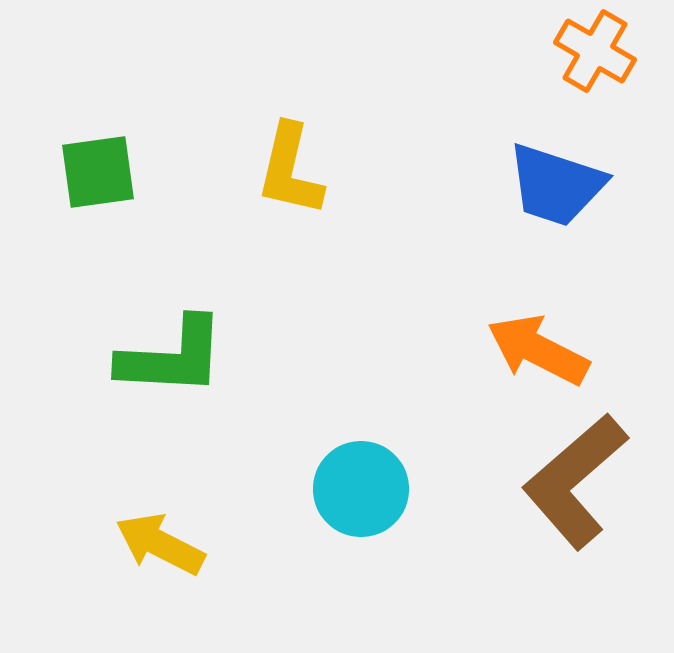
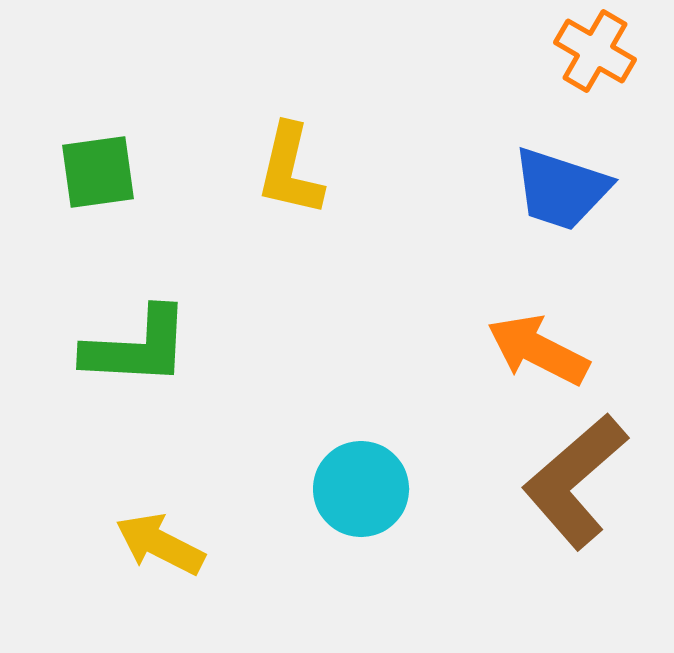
blue trapezoid: moved 5 px right, 4 px down
green L-shape: moved 35 px left, 10 px up
